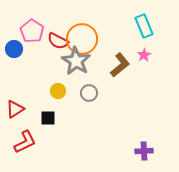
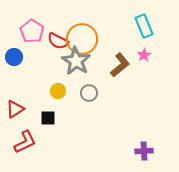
blue circle: moved 8 px down
